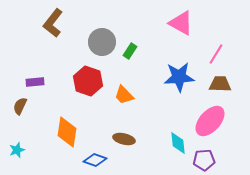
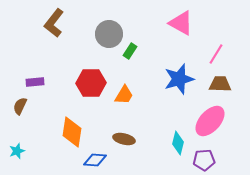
brown L-shape: moved 1 px right
gray circle: moved 7 px right, 8 px up
blue star: moved 2 px down; rotated 12 degrees counterclockwise
red hexagon: moved 3 px right, 2 px down; rotated 20 degrees counterclockwise
orange trapezoid: rotated 105 degrees counterclockwise
orange diamond: moved 5 px right
cyan diamond: rotated 20 degrees clockwise
cyan star: moved 1 px down
blue diamond: rotated 15 degrees counterclockwise
